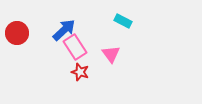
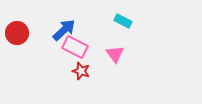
pink rectangle: rotated 30 degrees counterclockwise
pink triangle: moved 4 px right
red star: moved 1 px right, 1 px up
